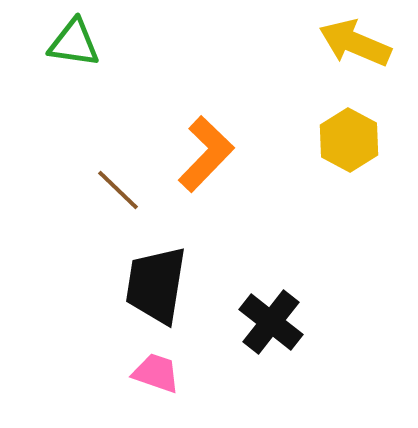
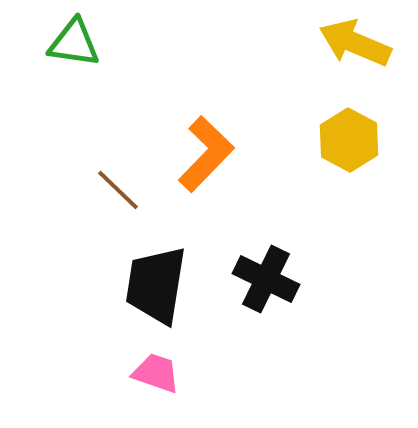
black cross: moved 5 px left, 43 px up; rotated 12 degrees counterclockwise
